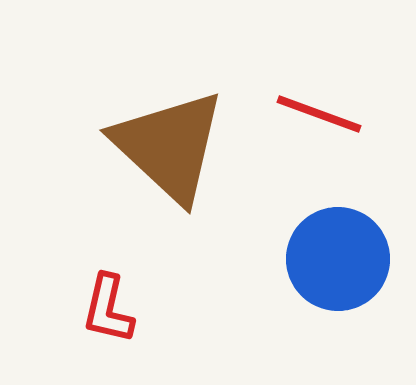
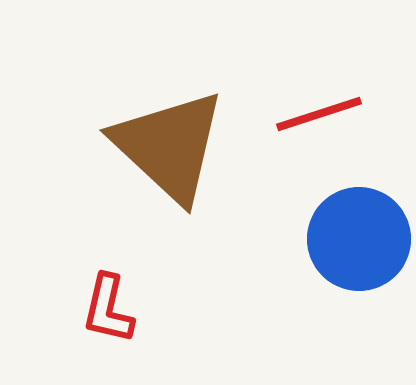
red line: rotated 38 degrees counterclockwise
blue circle: moved 21 px right, 20 px up
